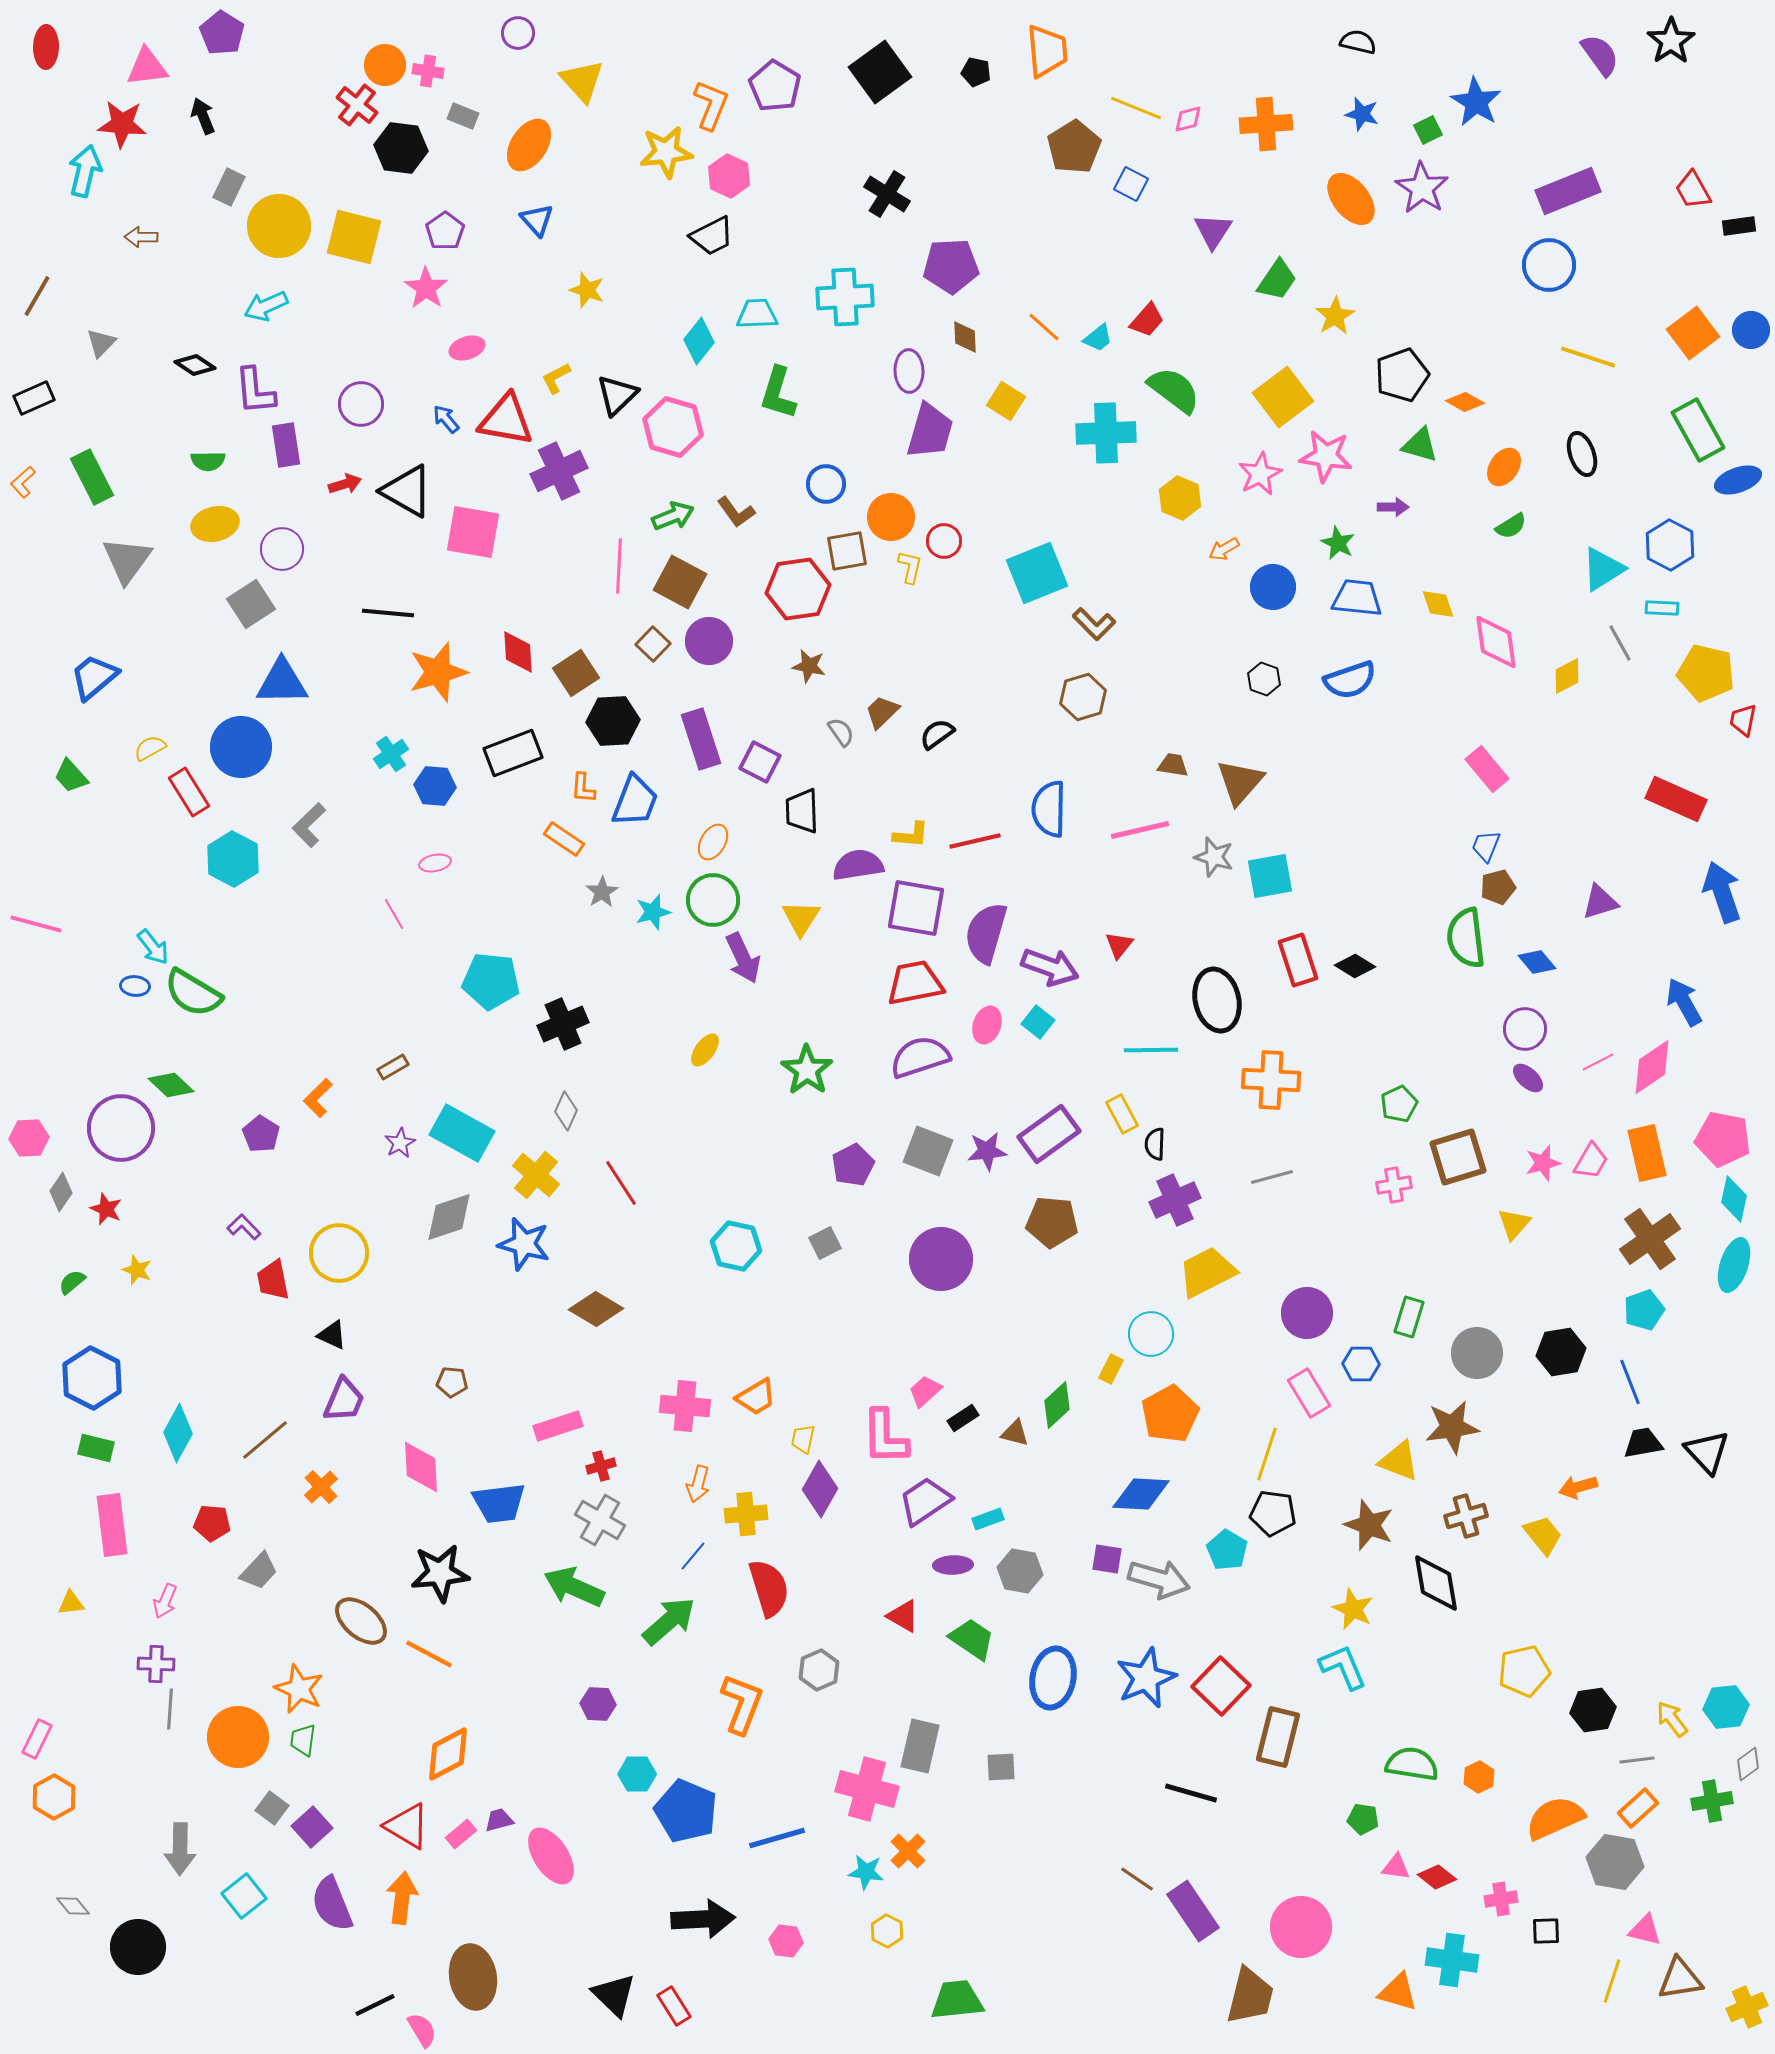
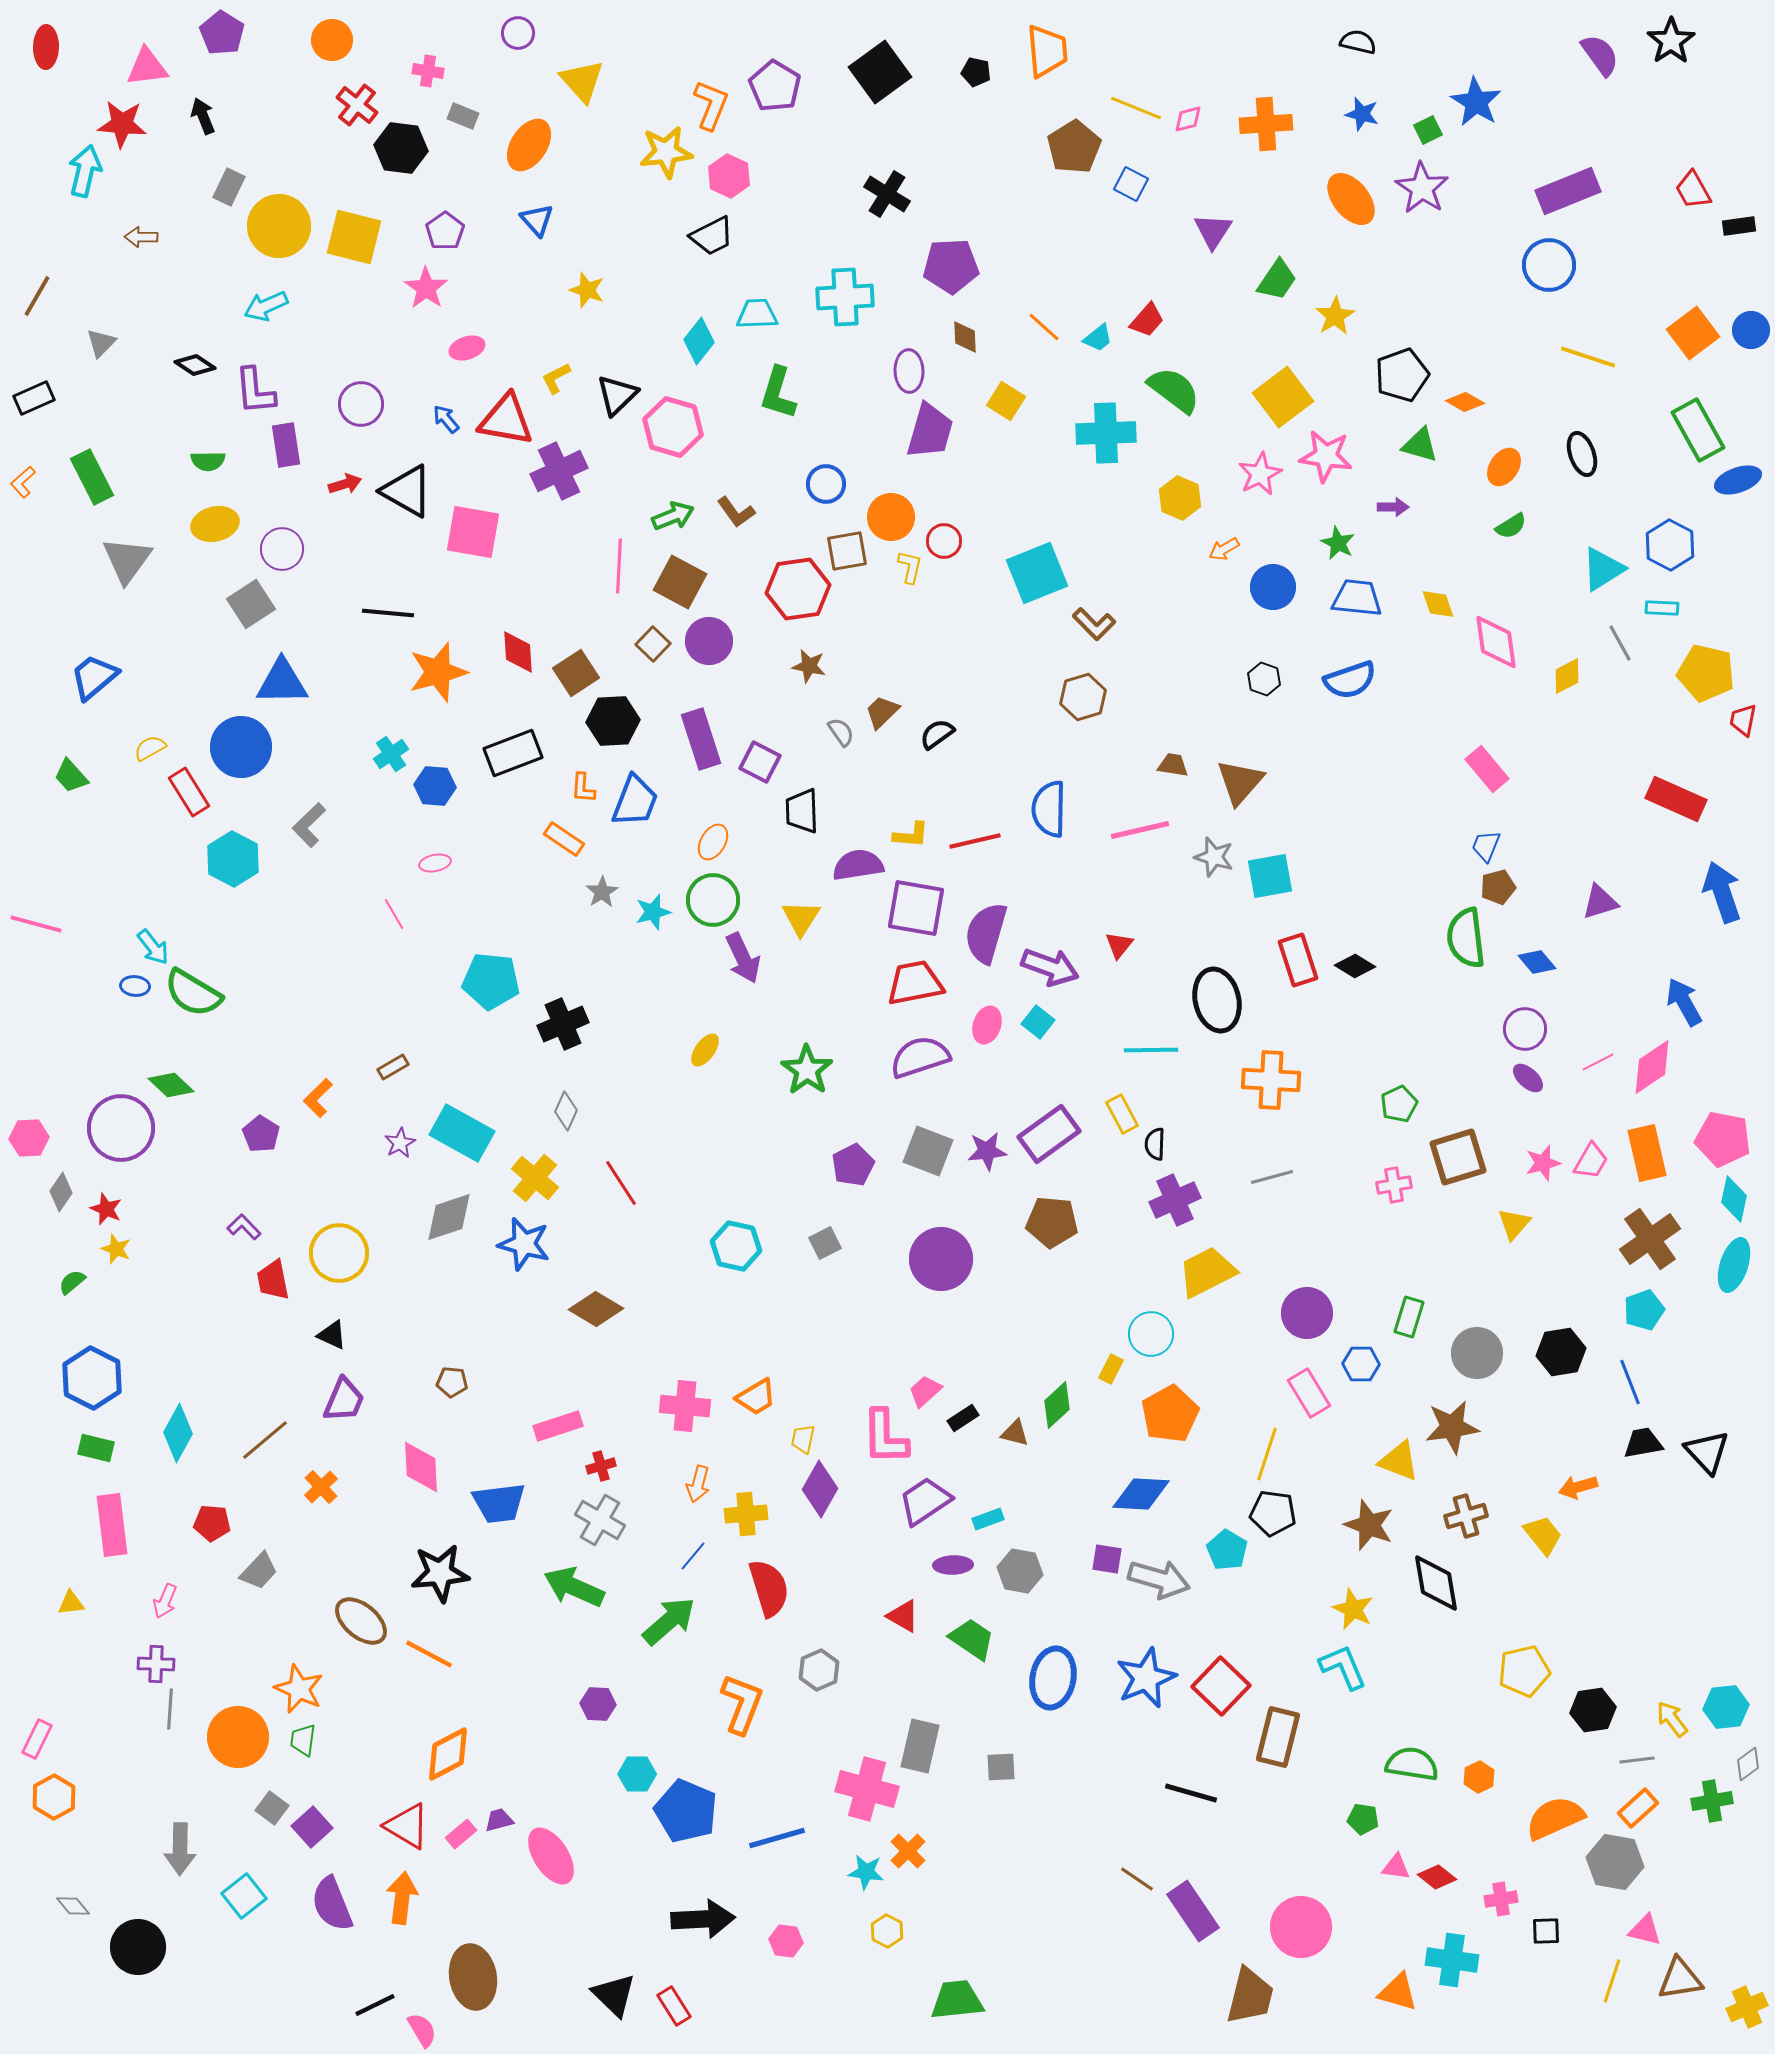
orange circle at (385, 65): moved 53 px left, 25 px up
yellow cross at (536, 1175): moved 1 px left, 3 px down
yellow star at (137, 1270): moved 21 px left, 21 px up
